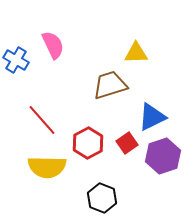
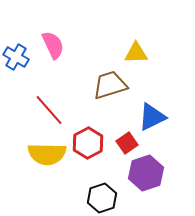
blue cross: moved 3 px up
red line: moved 7 px right, 10 px up
purple hexagon: moved 17 px left, 17 px down
yellow semicircle: moved 13 px up
black hexagon: rotated 20 degrees clockwise
